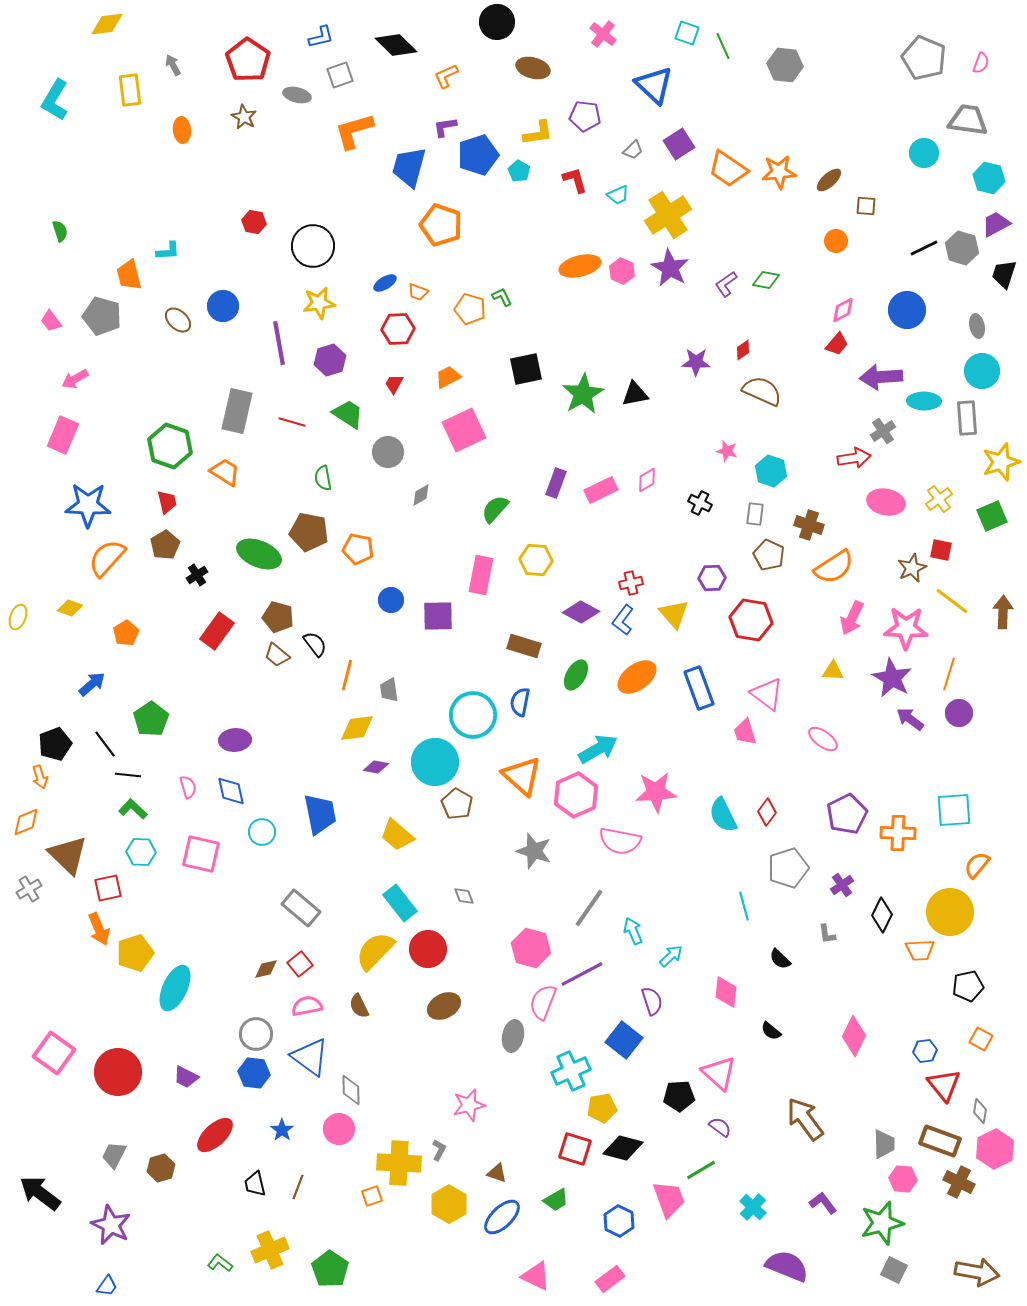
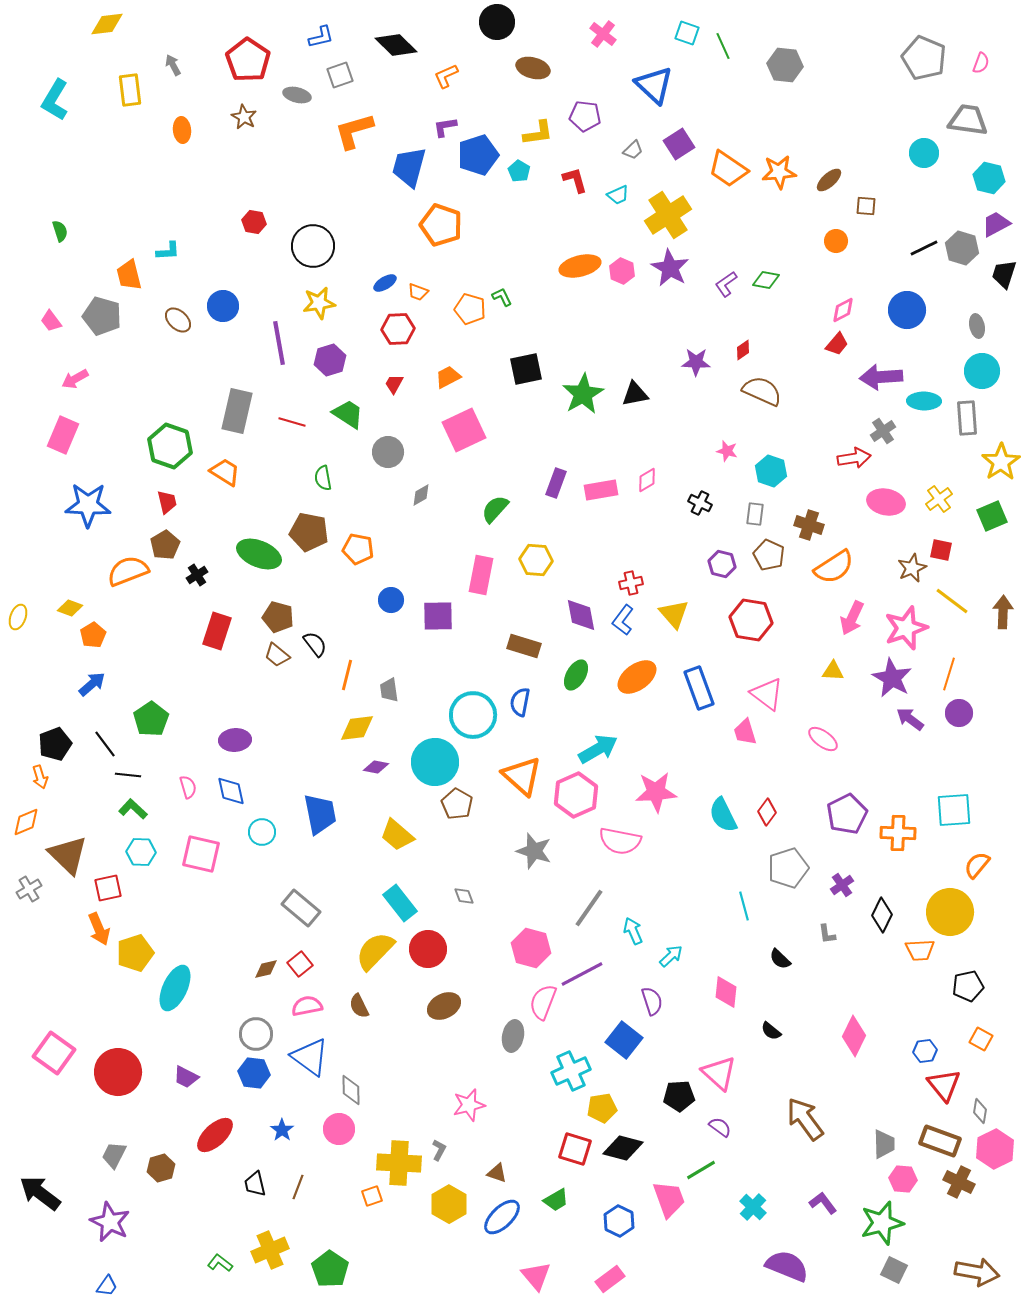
yellow star at (1001, 462): rotated 15 degrees counterclockwise
pink rectangle at (601, 490): rotated 16 degrees clockwise
orange semicircle at (107, 558): moved 21 px right, 13 px down; rotated 27 degrees clockwise
purple hexagon at (712, 578): moved 10 px right, 14 px up; rotated 16 degrees clockwise
purple diamond at (581, 612): moved 3 px down; rotated 51 degrees clockwise
pink star at (906, 628): rotated 21 degrees counterclockwise
red rectangle at (217, 631): rotated 18 degrees counterclockwise
orange pentagon at (126, 633): moved 33 px left, 2 px down
purple star at (111, 1225): moved 1 px left, 3 px up
pink triangle at (536, 1276): rotated 24 degrees clockwise
